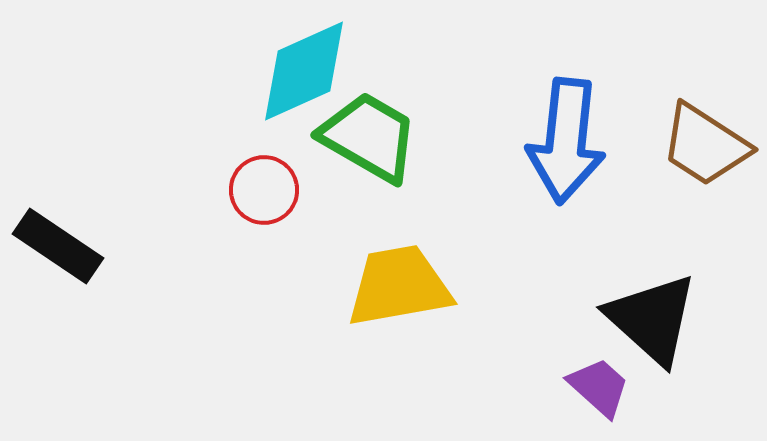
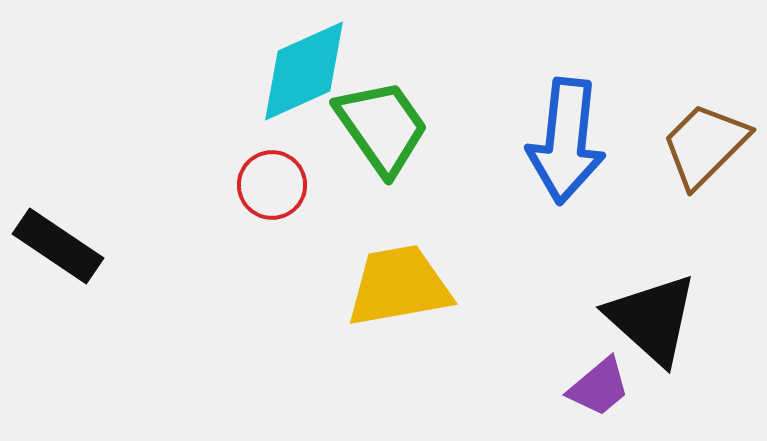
green trapezoid: moved 13 px right, 10 px up; rotated 25 degrees clockwise
brown trapezoid: rotated 102 degrees clockwise
red circle: moved 8 px right, 5 px up
purple trapezoid: rotated 98 degrees clockwise
